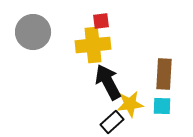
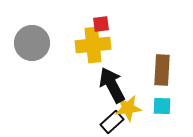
red square: moved 3 px down
gray circle: moved 1 px left, 11 px down
brown rectangle: moved 2 px left, 4 px up
black arrow: moved 4 px right, 3 px down
yellow star: moved 2 px left, 4 px down
